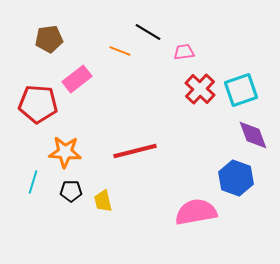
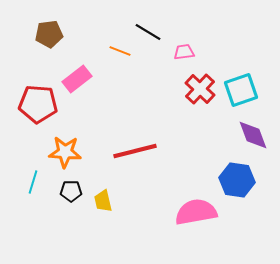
brown pentagon: moved 5 px up
blue hexagon: moved 1 px right, 2 px down; rotated 12 degrees counterclockwise
